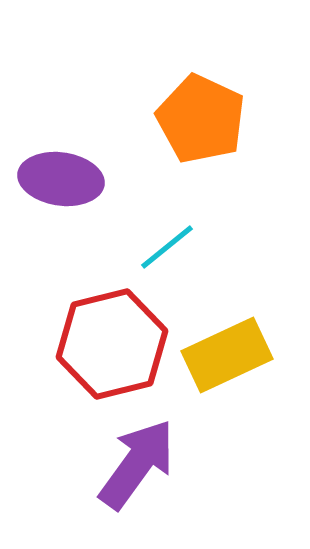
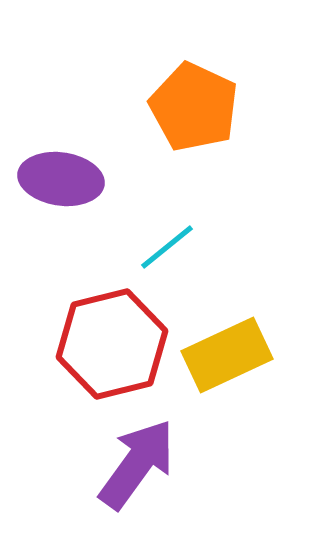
orange pentagon: moved 7 px left, 12 px up
